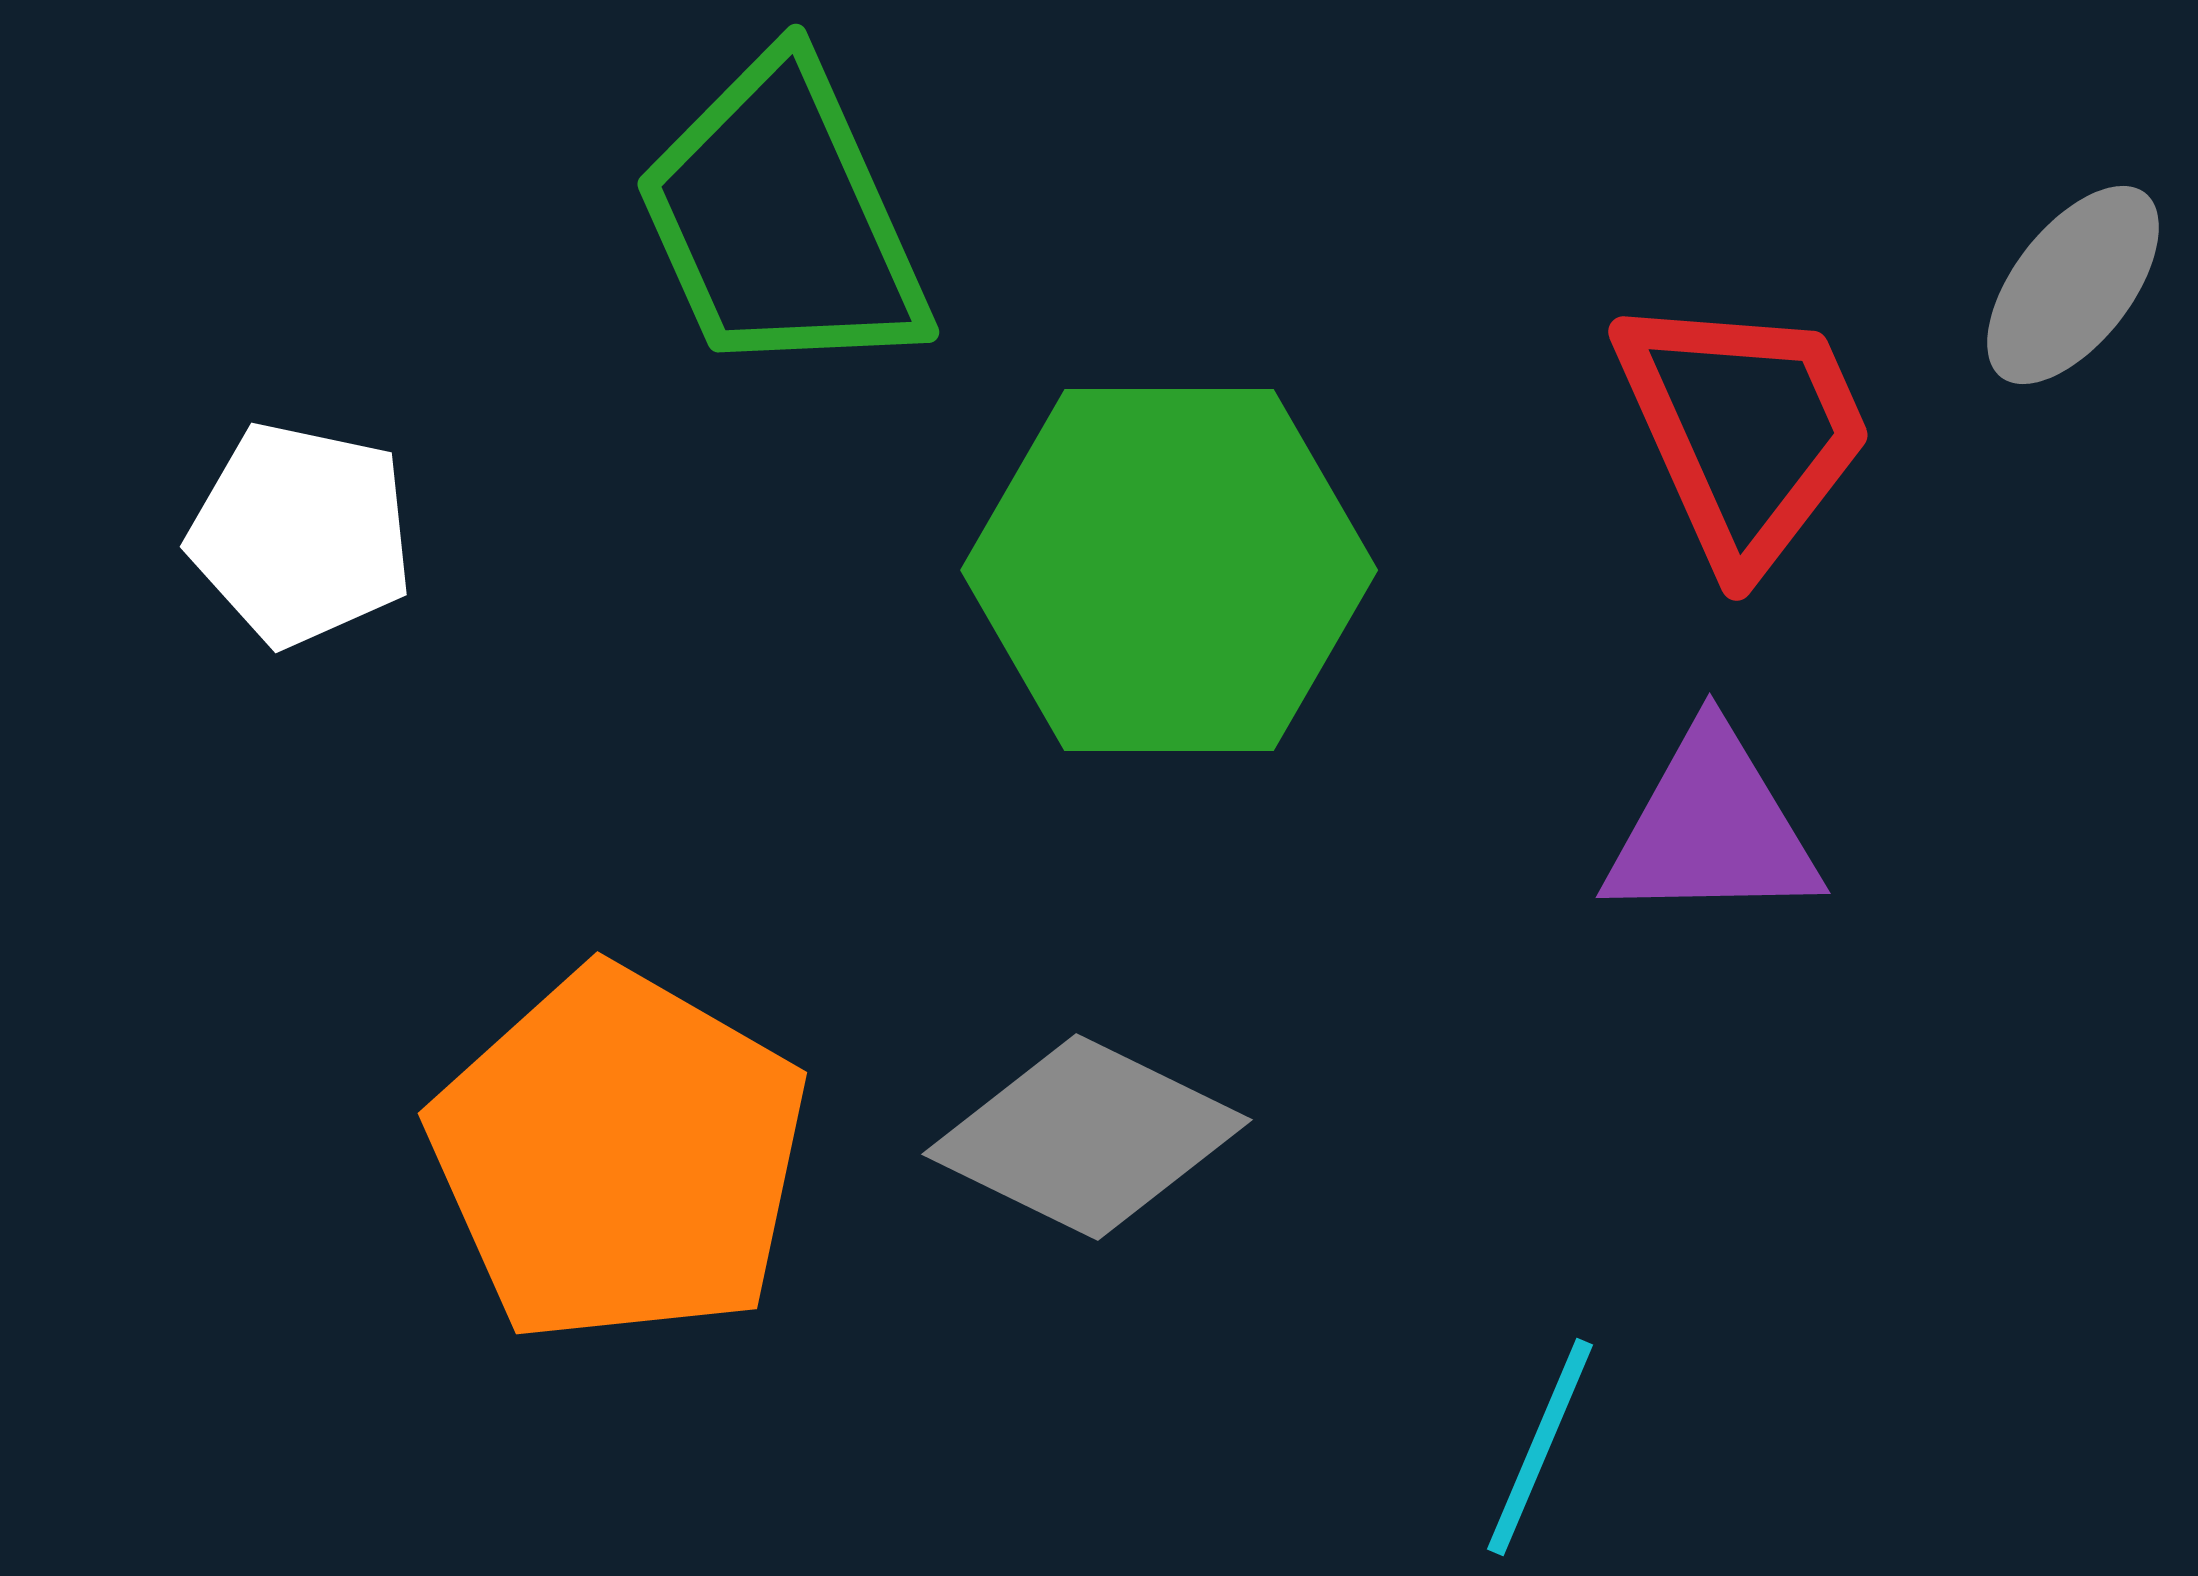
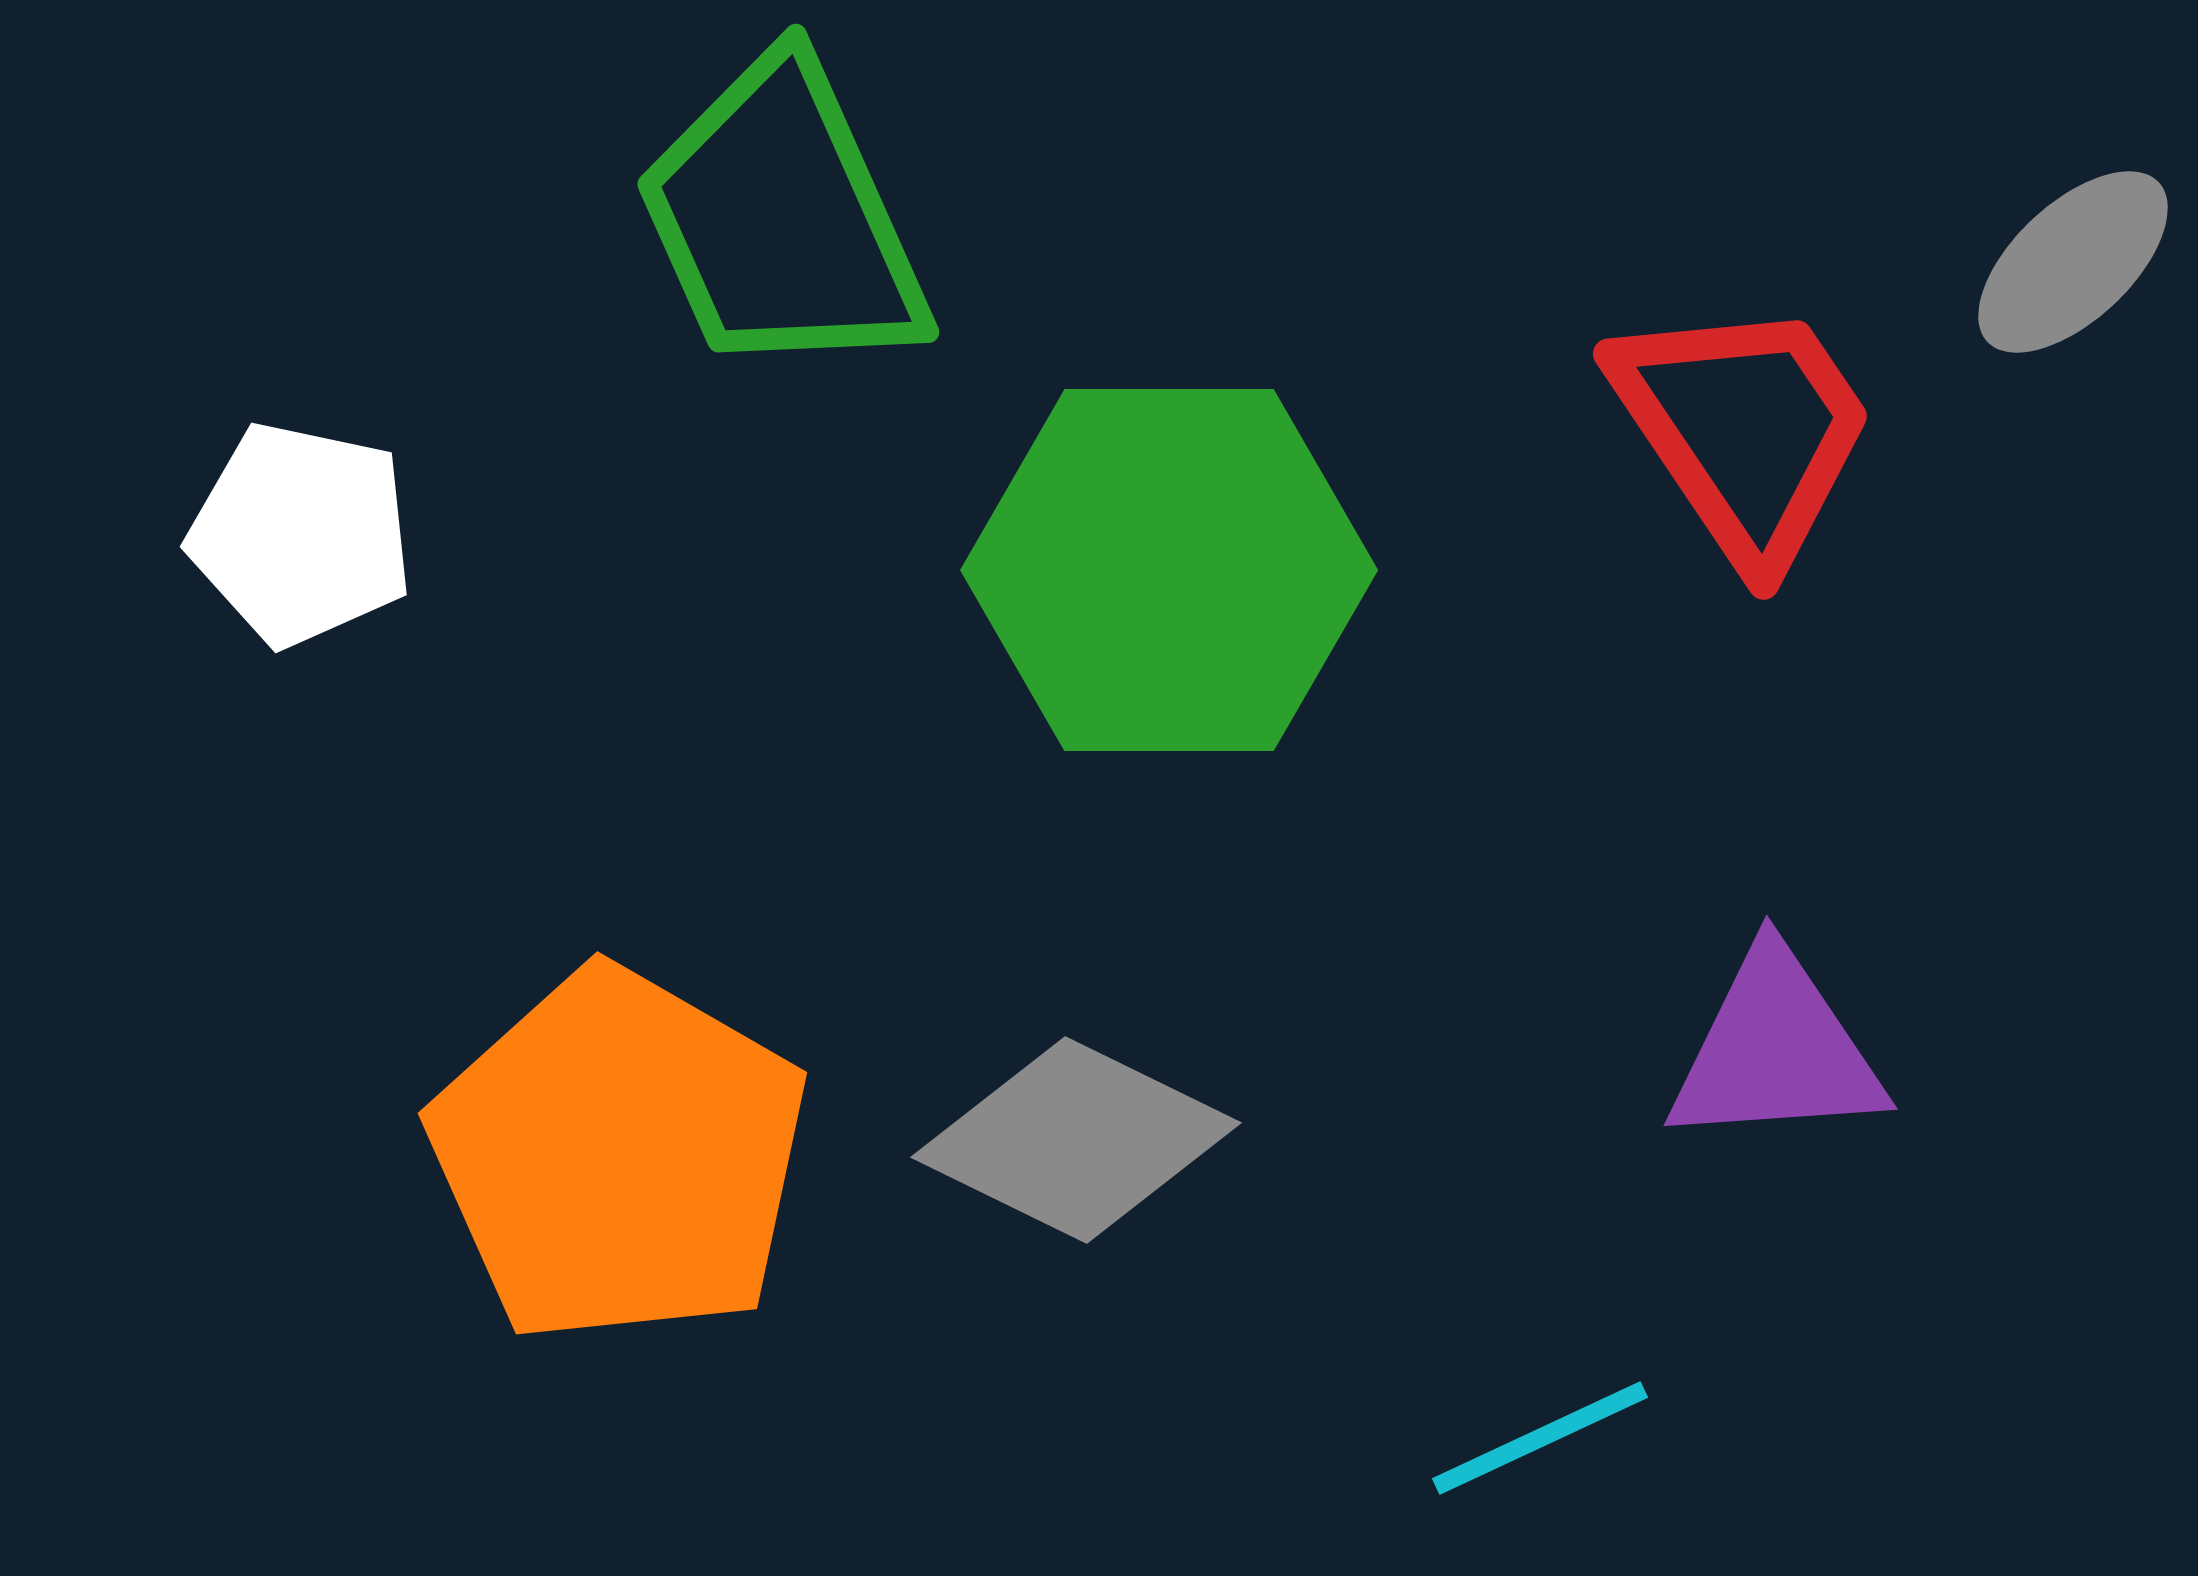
gray ellipse: moved 23 px up; rotated 9 degrees clockwise
red trapezoid: rotated 10 degrees counterclockwise
purple triangle: moved 64 px right, 222 px down; rotated 3 degrees counterclockwise
gray diamond: moved 11 px left, 3 px down
cyan line: moved 9 px up; rotated 42 degrees clockwise
